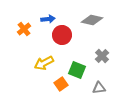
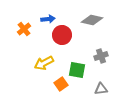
gray cross: moved 1 px left; rotated 24 degrees clockwise
green square: rotated 12 degrees counterclockwise
gray triangle: moved 2 px right, 1 px down
